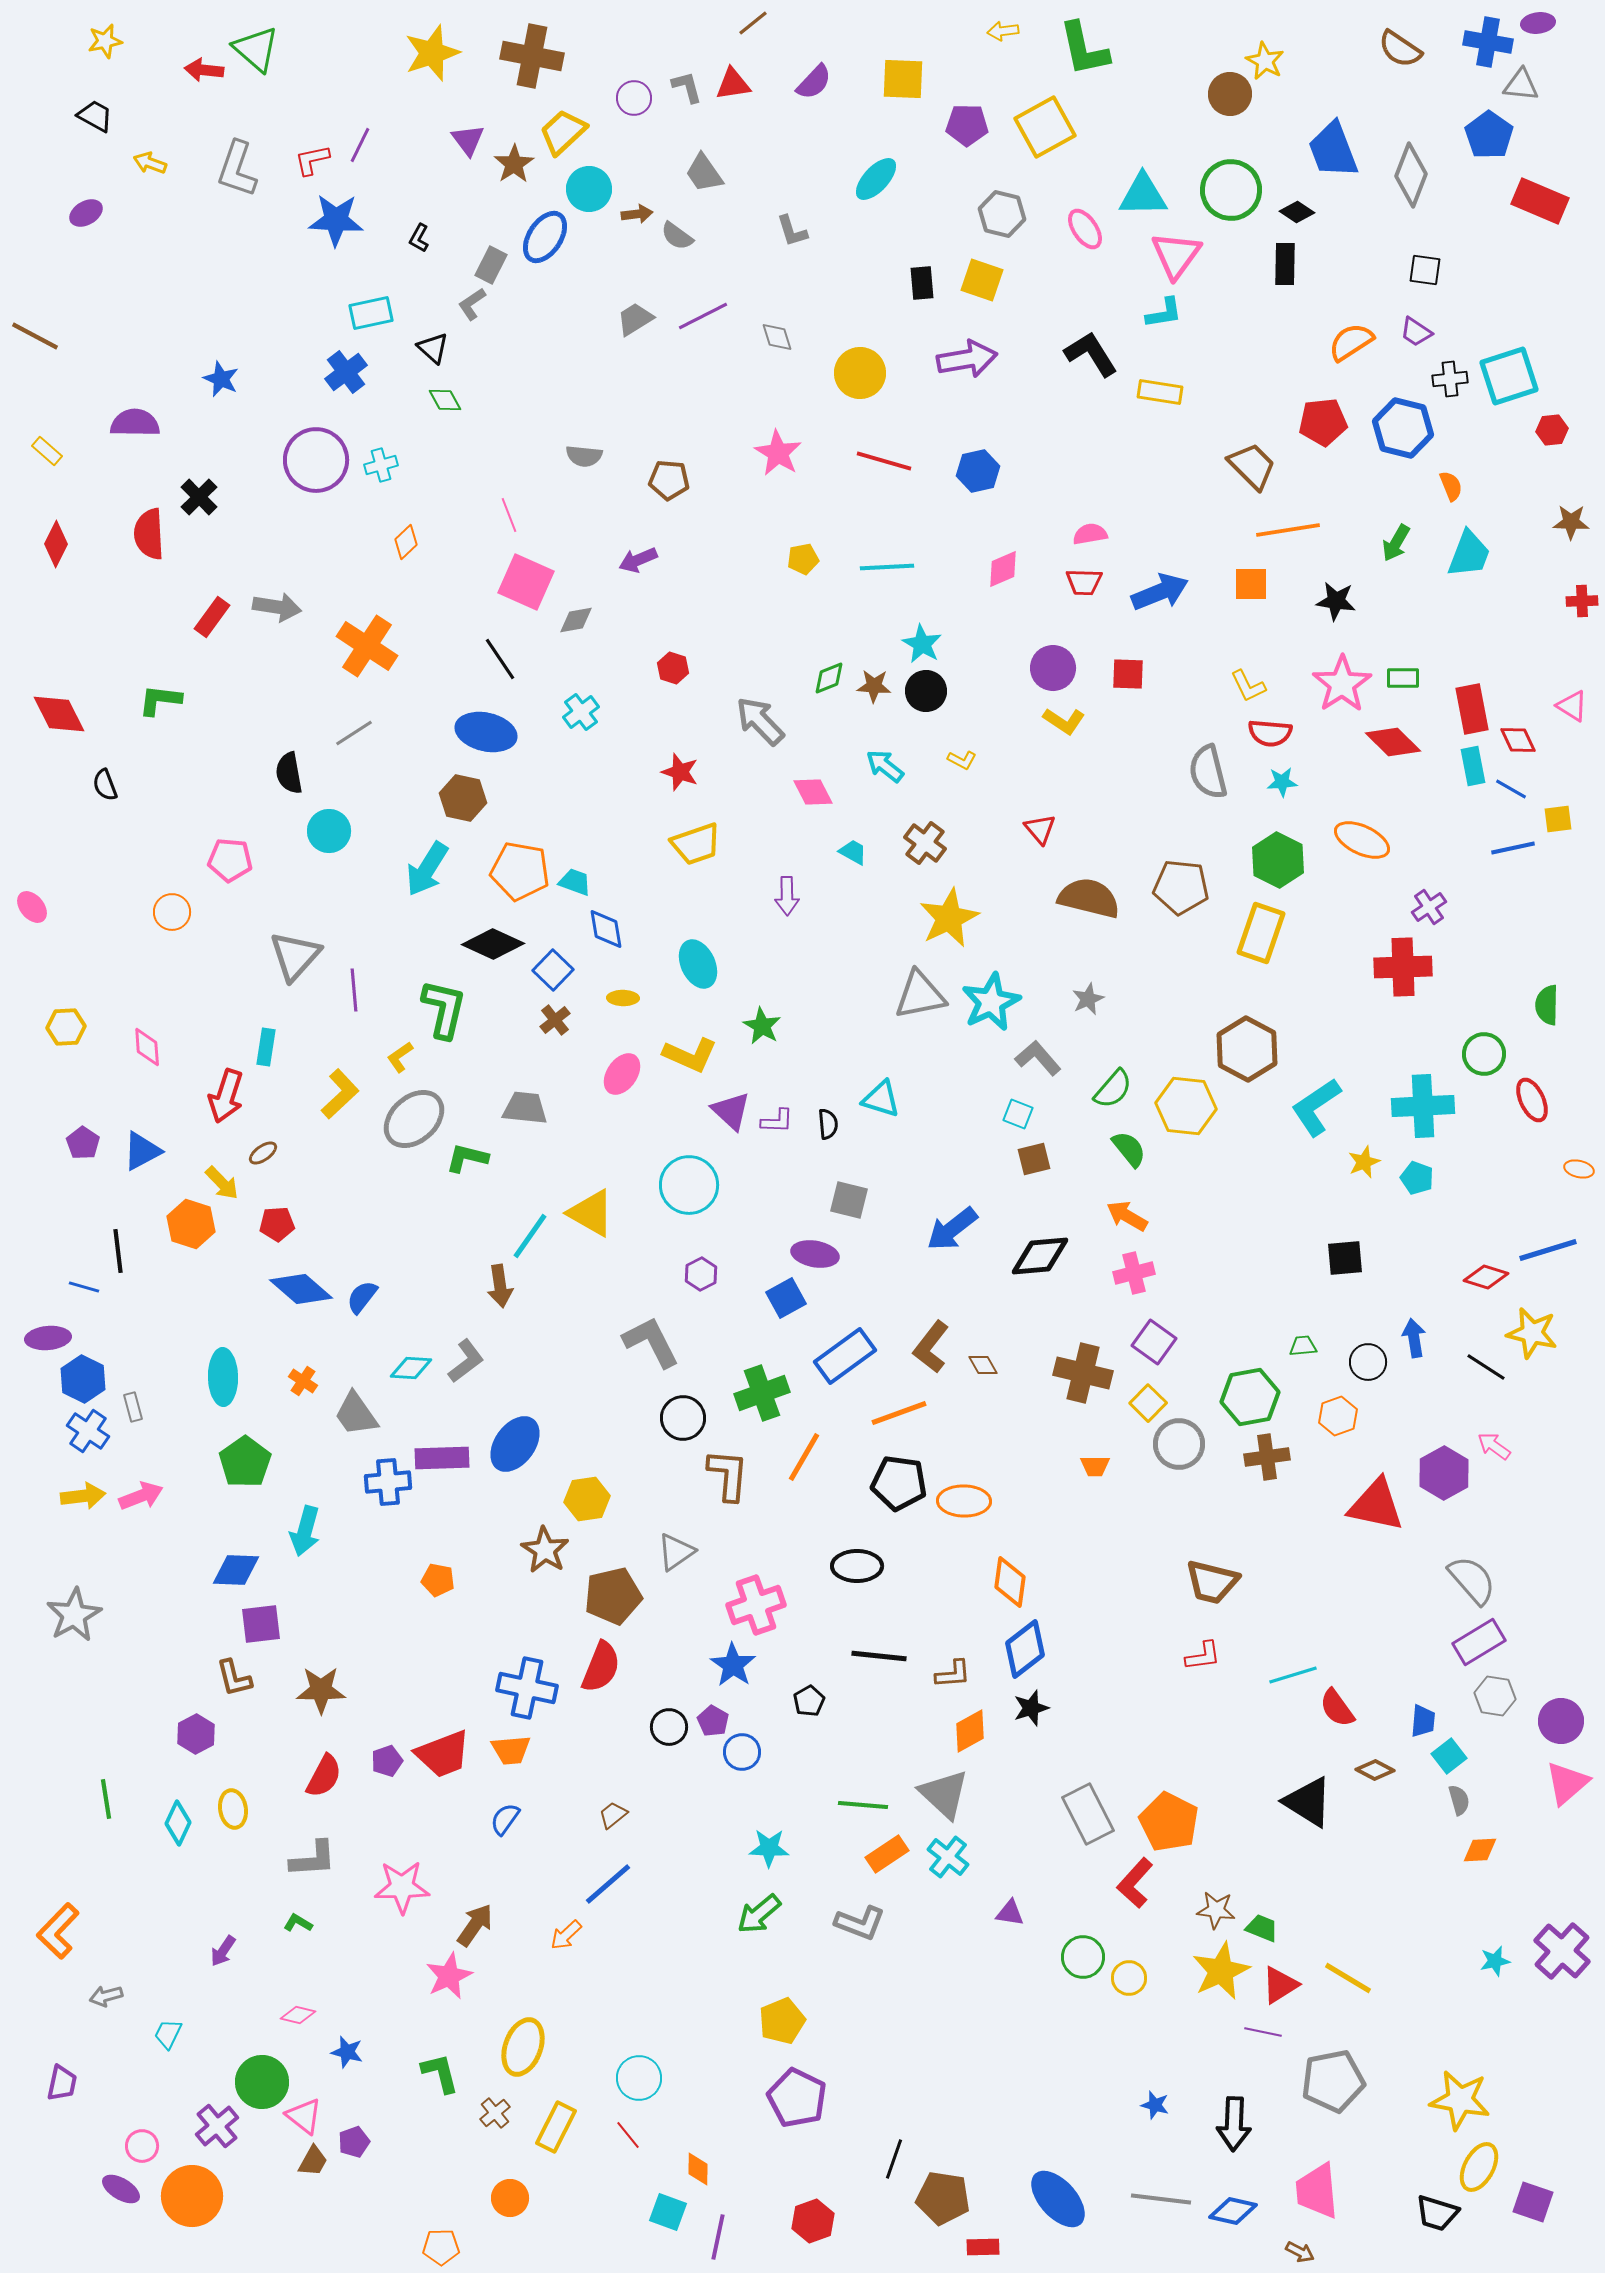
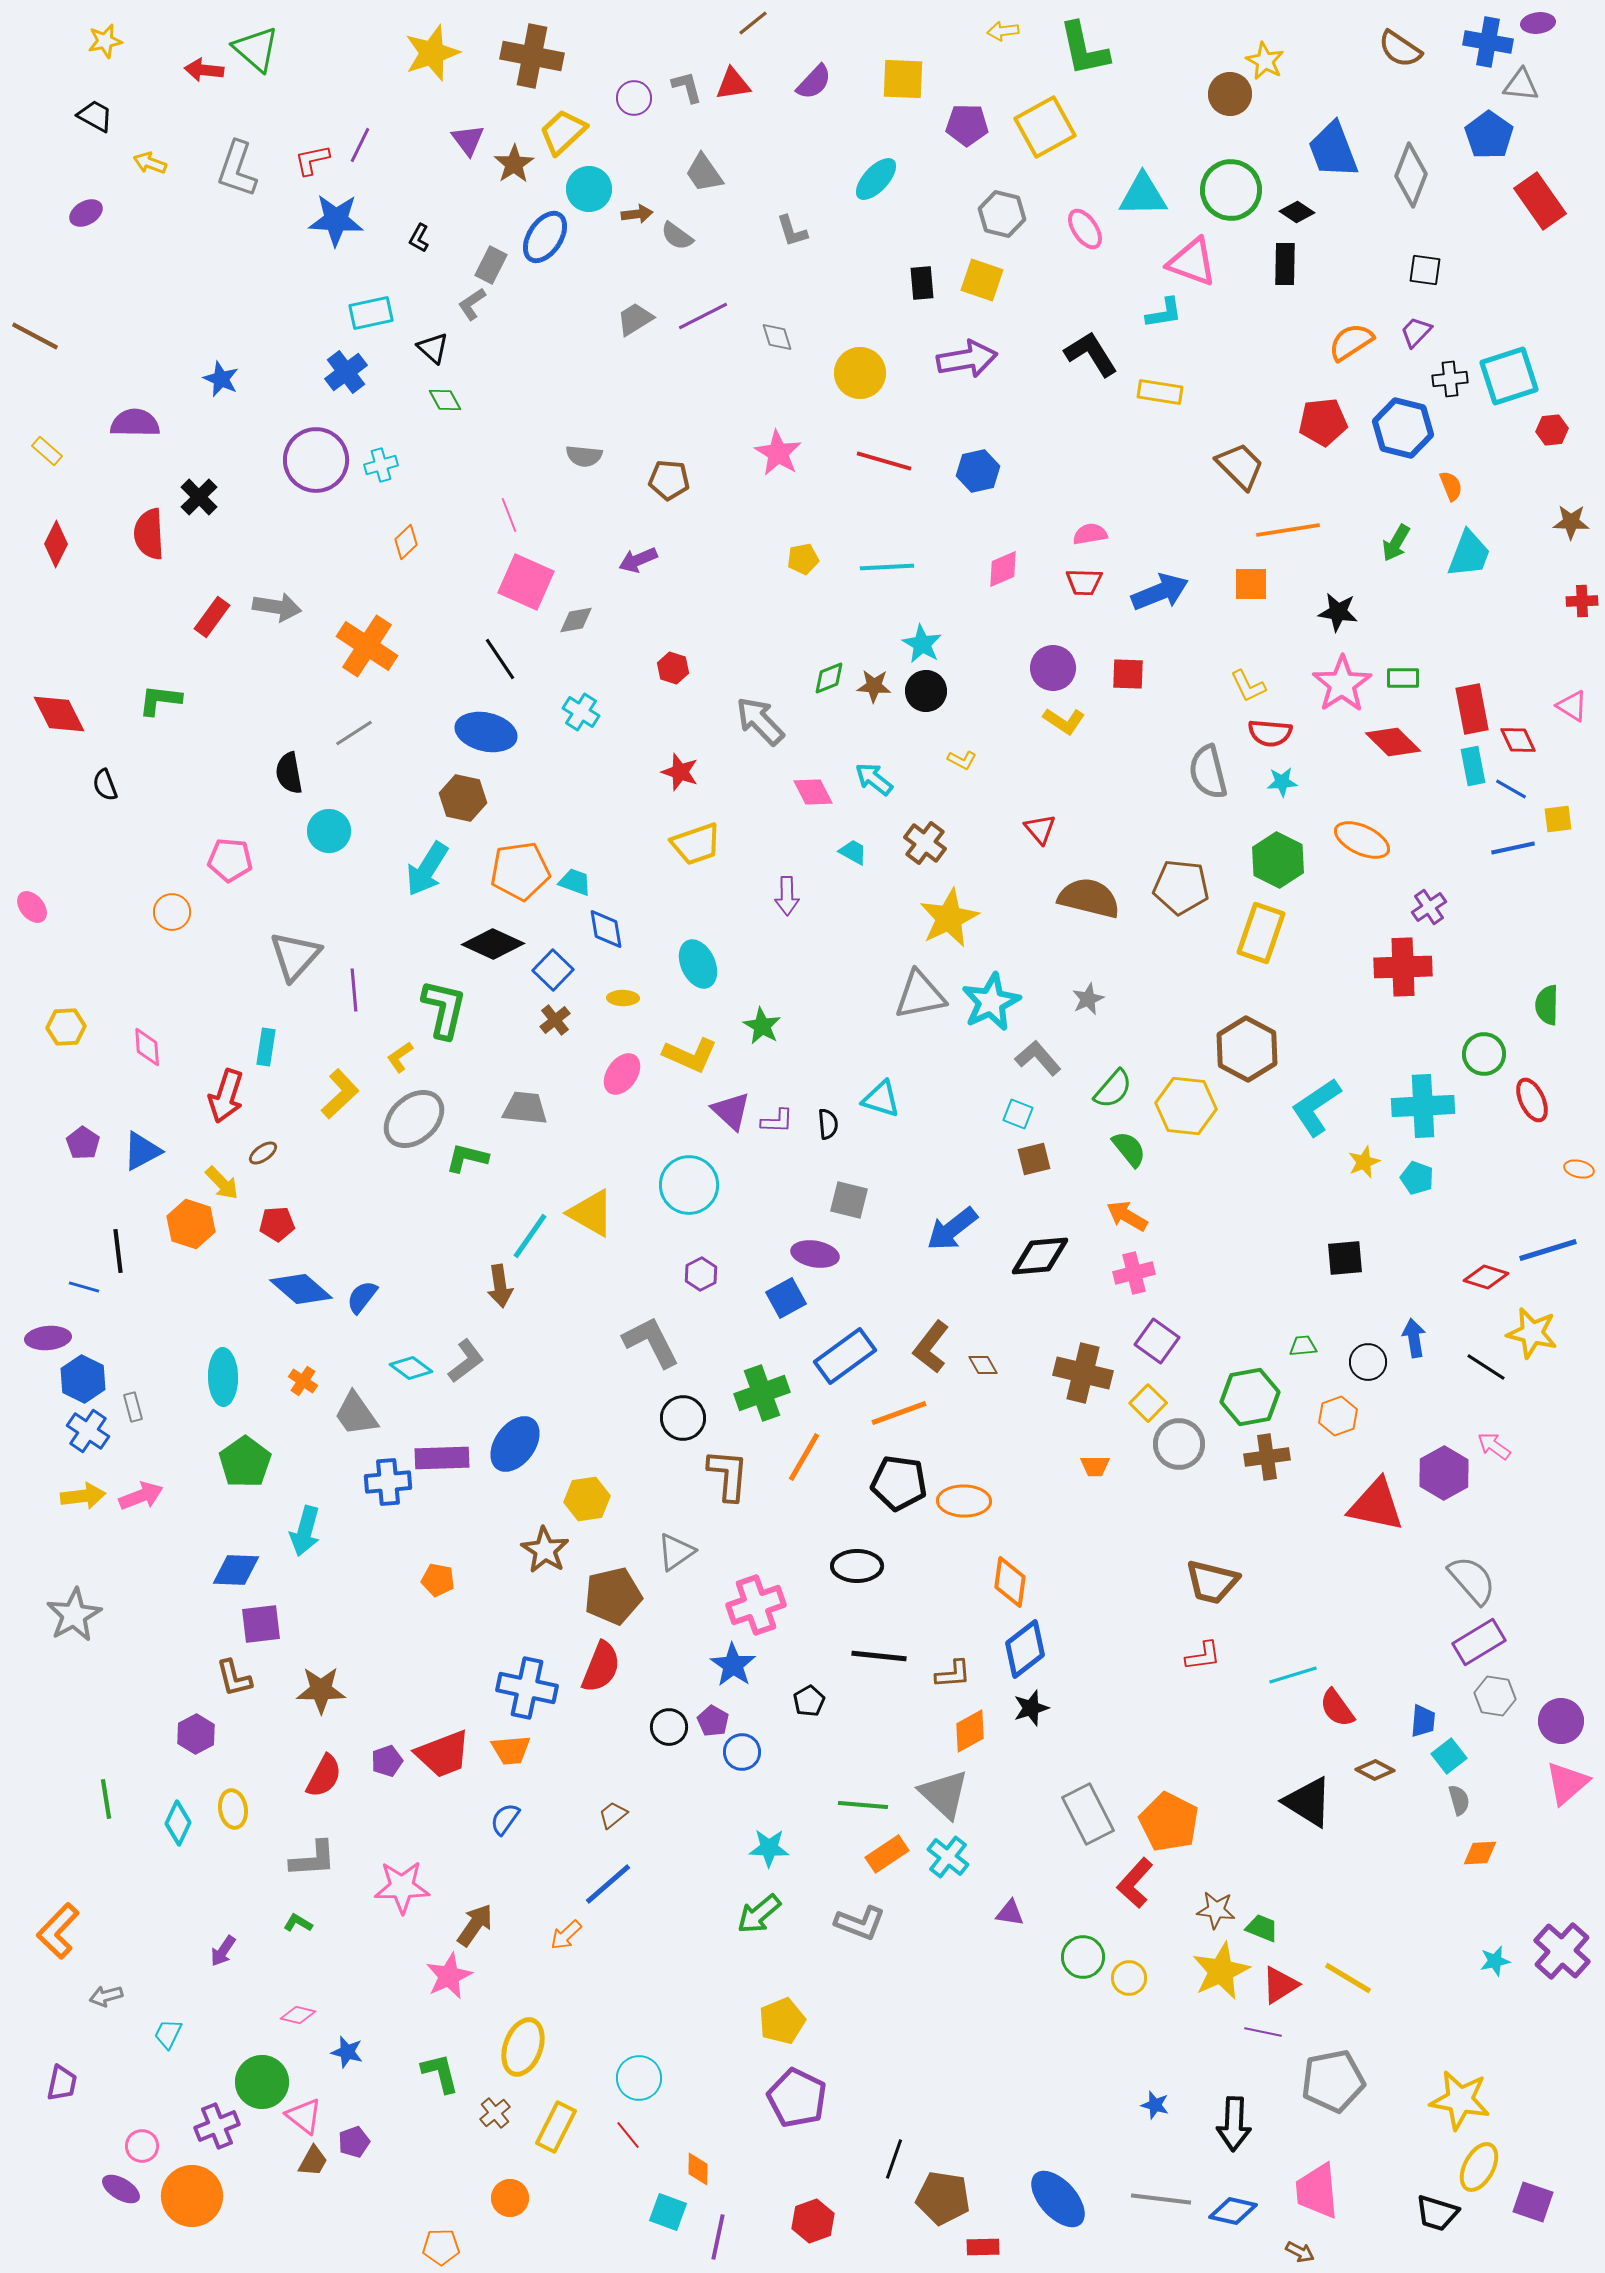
red rectangle at (1540, 201): rotated 32 degrees clockwise
pink triangle at (1176, 255): moved 16 px right, 7 px down; rotated 46 degrees counterclockwise
purple trapezoid at (1416, 332): rotated 100 degrees clockwise
brown trapezoid at (1252, 466): moved 12 px left
black star at (1336, 601): moved 2 px right, 11 px down
cyan cross at (581, 712): rotated 21 degrees counterclockwise
cyan arrow at (885, 766): moved 11 px left, 13 px down
orange pentagon at (520, 871): rotated 18 degrees counterclockwise
purple square at (1154, 1342): moved 3 px right, 1 px up
cyan diamond at (411, 1368): rotated 33 degrees clockwise
orange diamond at (1480, 1850): moved 3 px down
purple cross at (217, 2126): rotated 18 degrees clockwise
